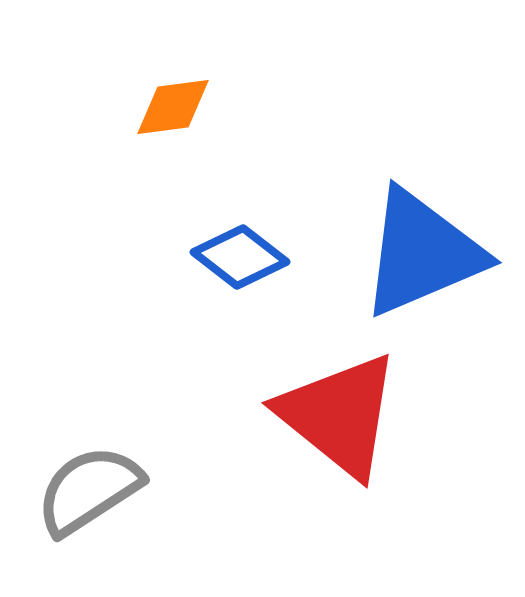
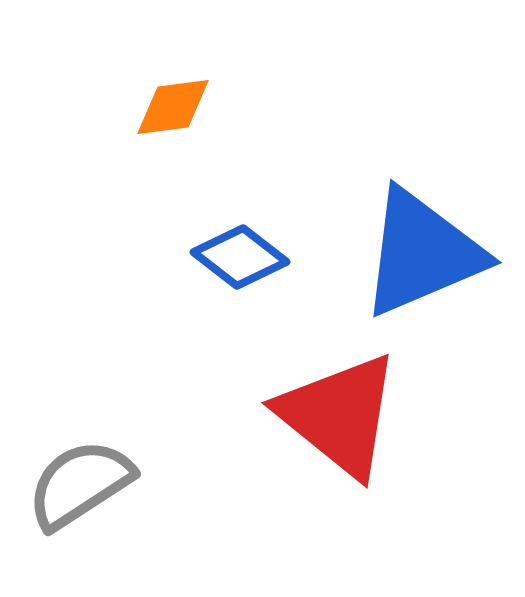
gray semicircle: moved 9 px left, 6 px up
